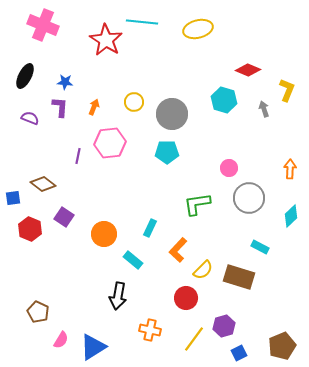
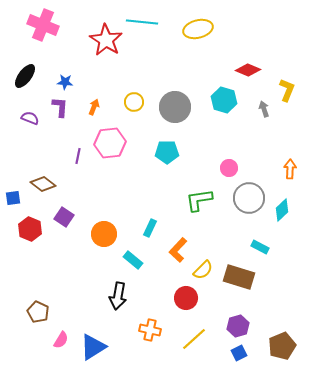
black ellipse at (25, 76): rotated 10 degrees clockwise
gray circle at (172, 114): moved 3 px right, 7 px up
green L-shape at (197, 204): moved 2 px right, 4 px up
cyan diamond at (291, 216): moved 9 px left, 6 px up
purple hexagon at (224, 326): moved 14 px right
yellow line at (194, 339): rotated 12 degrees clockwise
